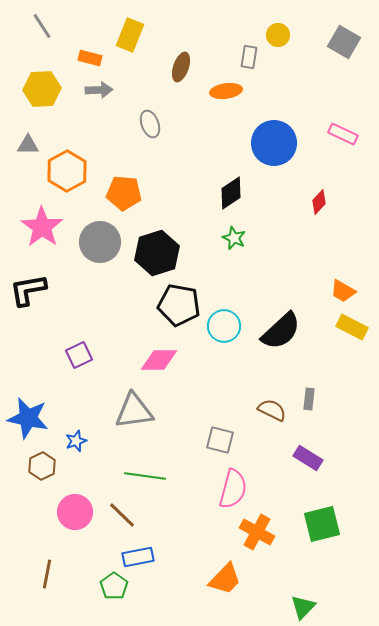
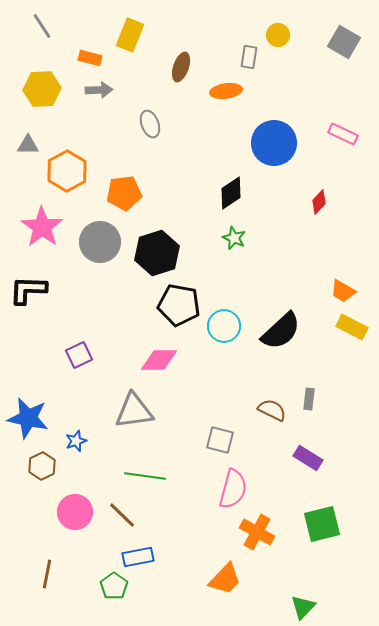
orange pentagon at (124, 193): rotated 12 degrees counterclockwise
black L-shape at (28, 290): rotated 12 degrees clockwise
